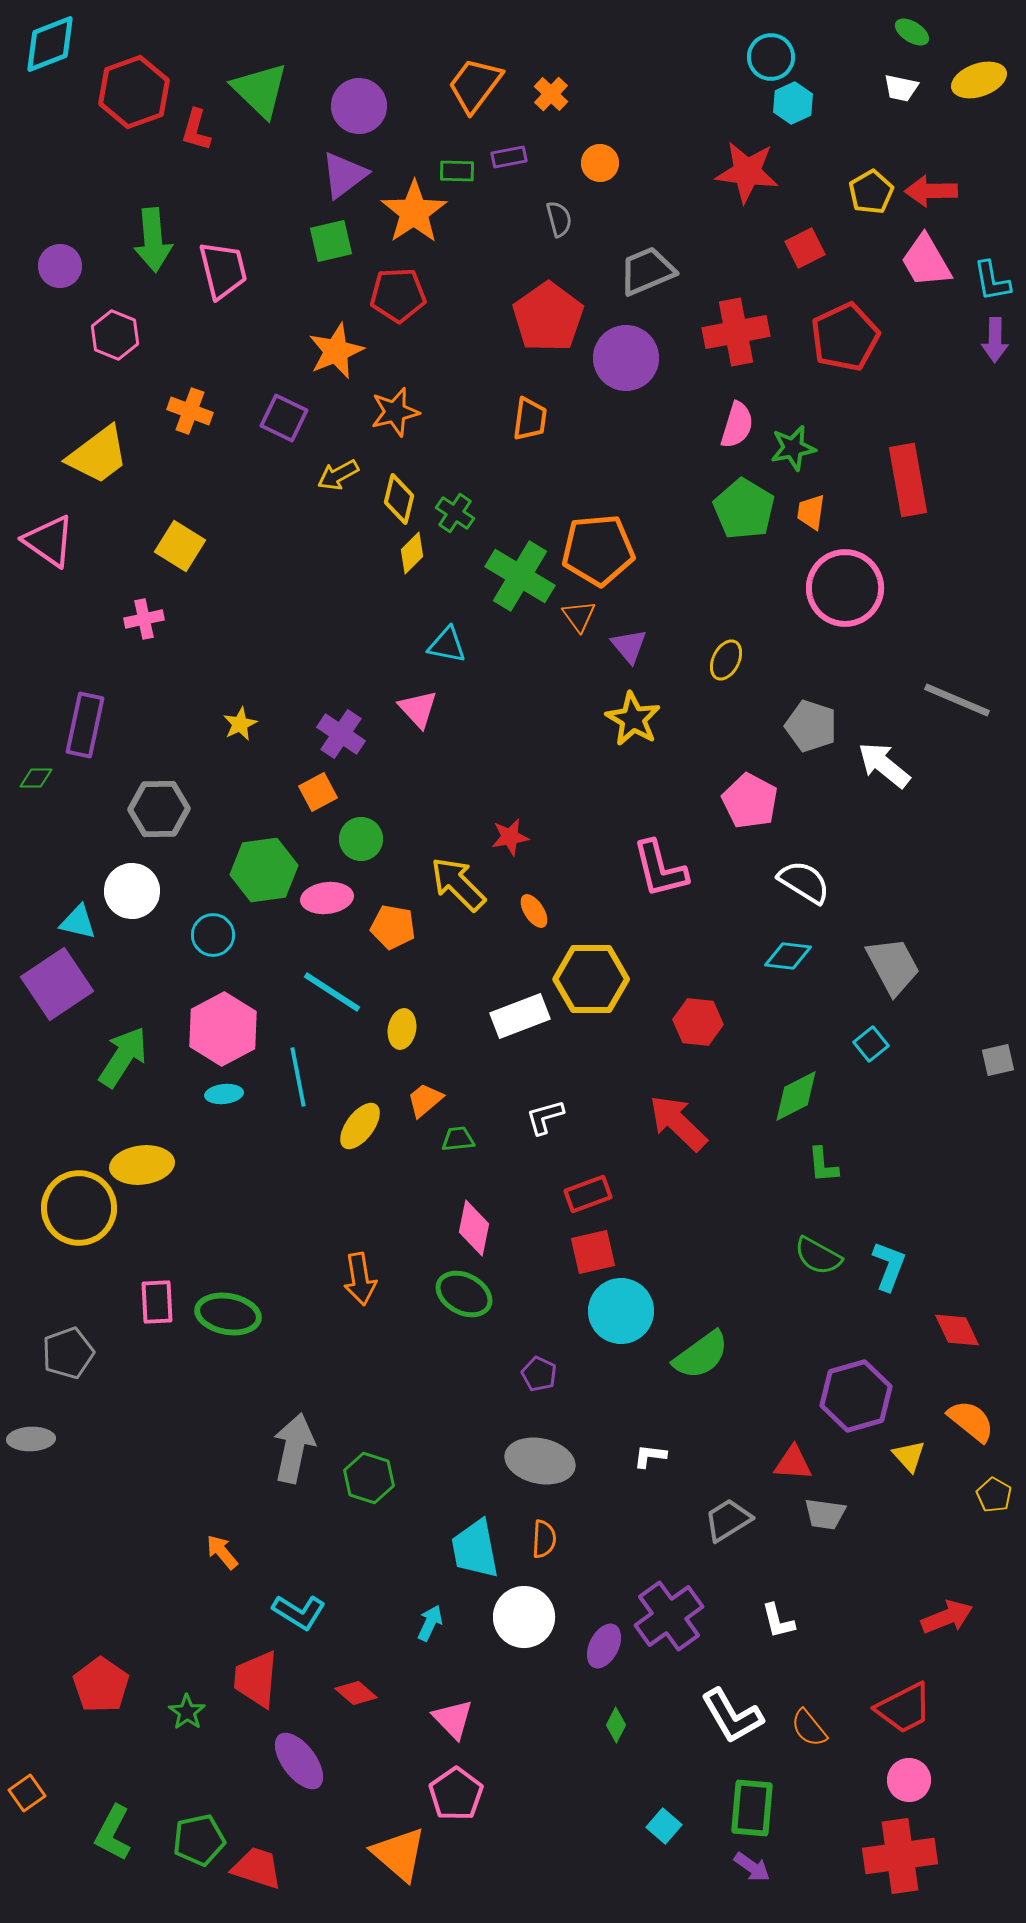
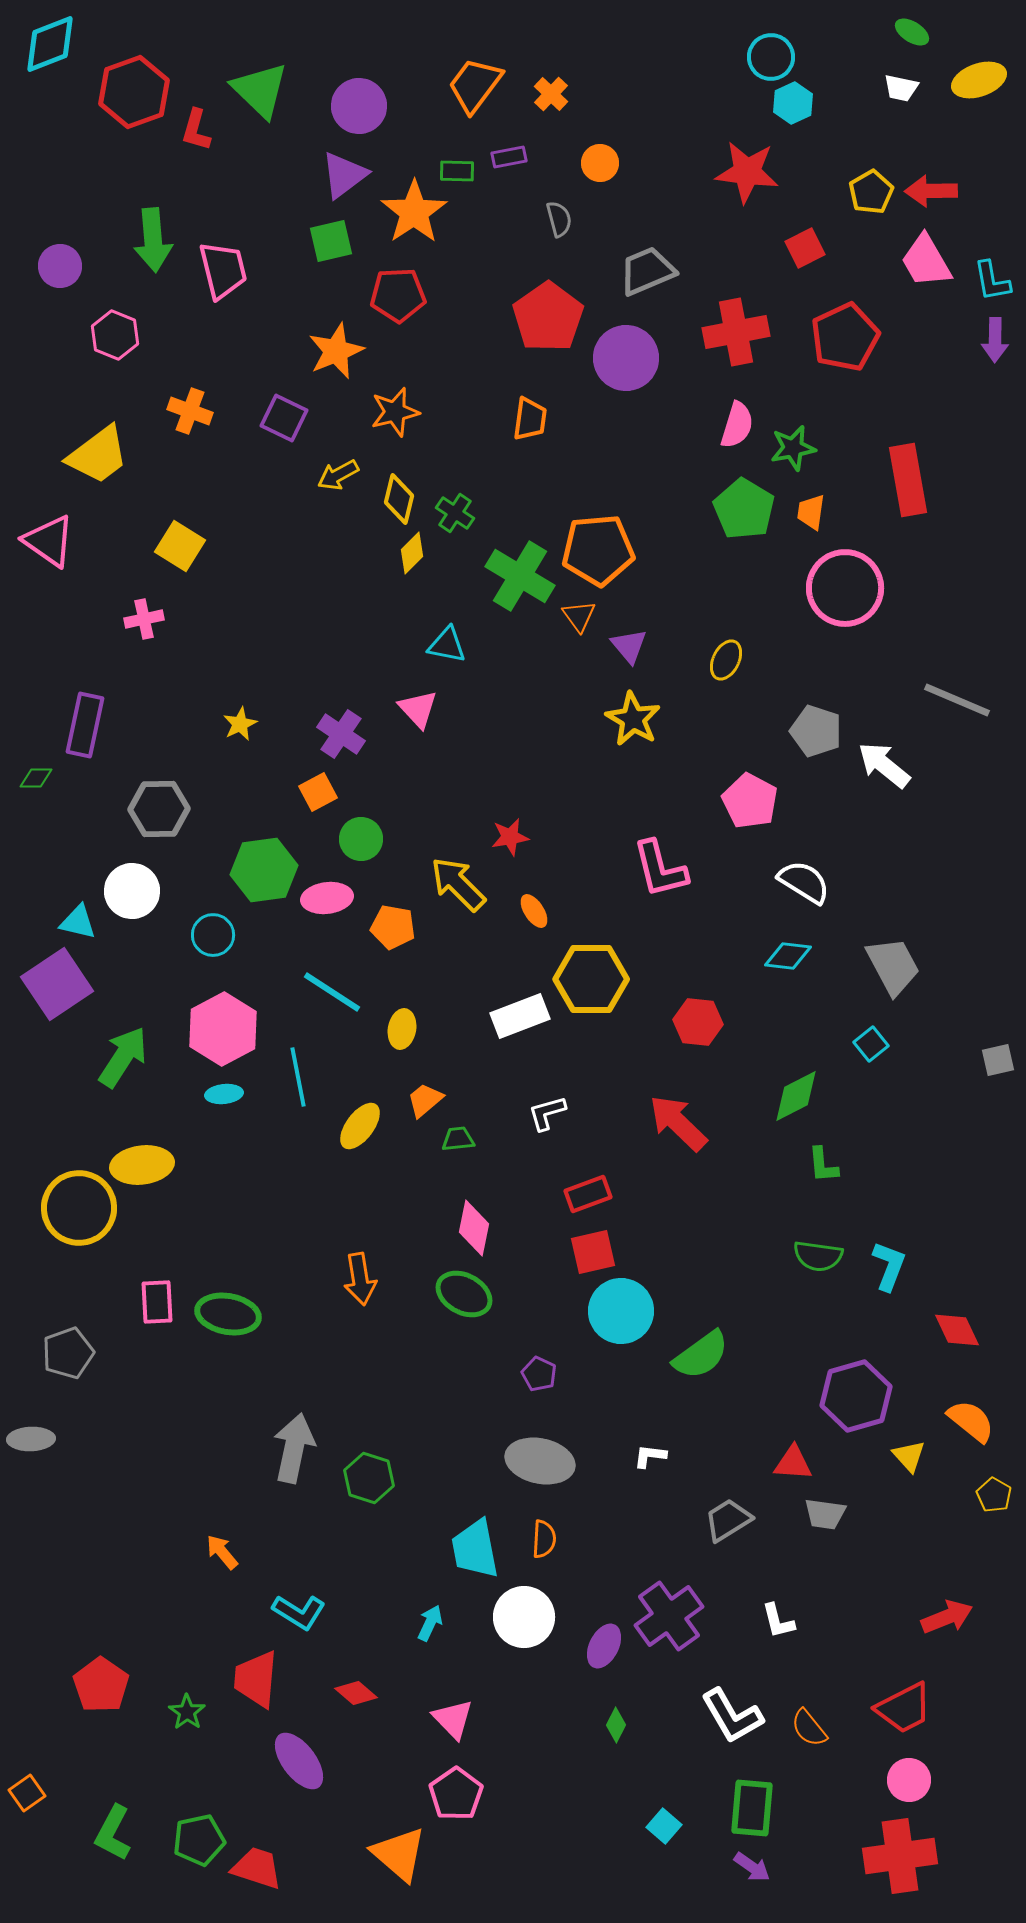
gray pentagon at (811, 726): moved 5 px right, 5 px down
white L-shape at (545, 1117): moved 2 px right, 4 px up
green semicircle at (818, 1256): rotated 21 degrees counterclockwise
